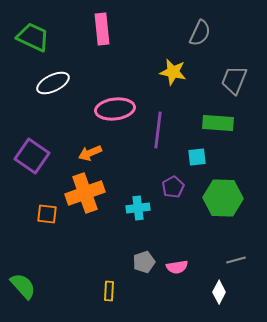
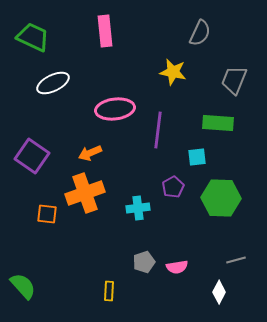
pink rectangle: moved 3 px right, 2 px down
green hexagon: moved 2 px left
